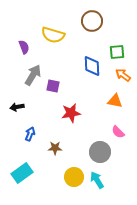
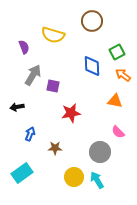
green square: rotated 21 degrees counterclockwise
